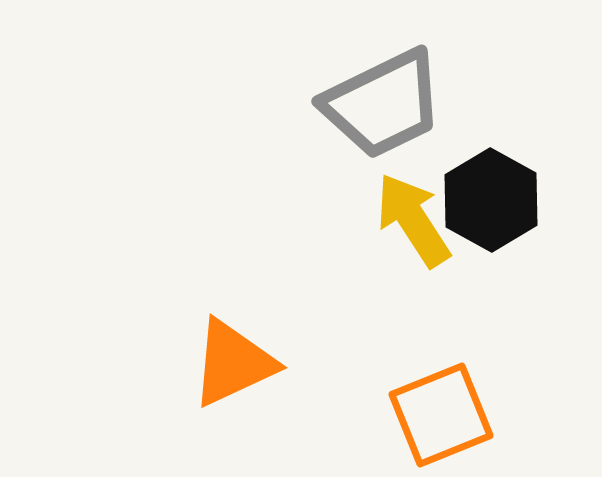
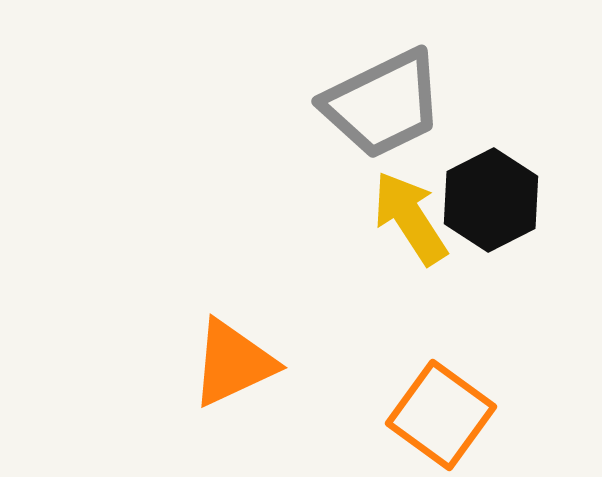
black hexagon: rotated 4 degrees clockwise
yellow arrow: moved 3 px left, 2 px up
orange square: rotated 32 degrees counterclockwise
